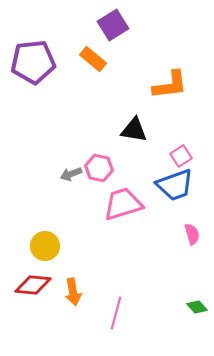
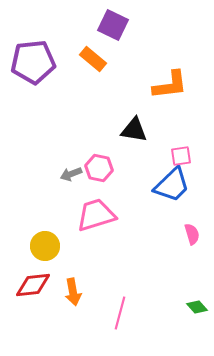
purple square: rotated 32 degrees counterclockwise
pink square: rotated 25 degrees clockwise
blue trapezoid: moved 3 px left; rotated 24 degrees counterclockwise
pink trapezoid: moved 27 px left, 11 px down
red diamond: rotated 12 degrees counterclockwise
pink line: moved 4 px right
